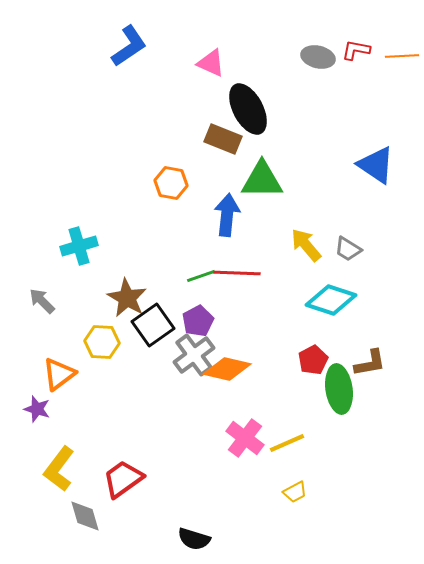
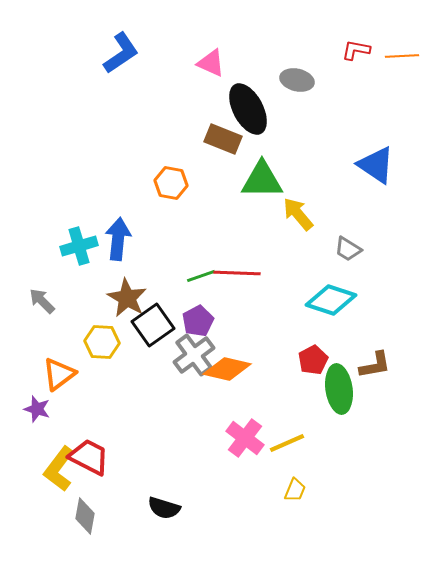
blue L-shape: moved 8 px left, 7 px down
gray ellipse: moved 21 px left, 23 px down
blue arrow: moved 109 px left, 24 px down
yellow arrow: moved 8 px left, 31 px up
brown L-shape: moved 5 px right, 2 px down
red trapezoid: moved 34 px left, 22 px up; rotated 63 degrees clockwise
yellow trapezoid: moved 2 px up; rotated 40 degrees counterclockwise
gray diamond: rotated 27 degrees clockwise
black semicircle: moved 30 px left, 31 px up
